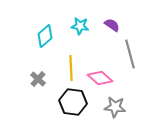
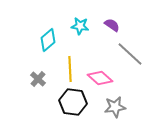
cyan diamond: moved 3 px right, 4 px down
gray line: rotated 32 degrees counterclockwise
yellow line: moved 1 px left, 1 px down
gray star: rotated 15 degrees counterclockwise
